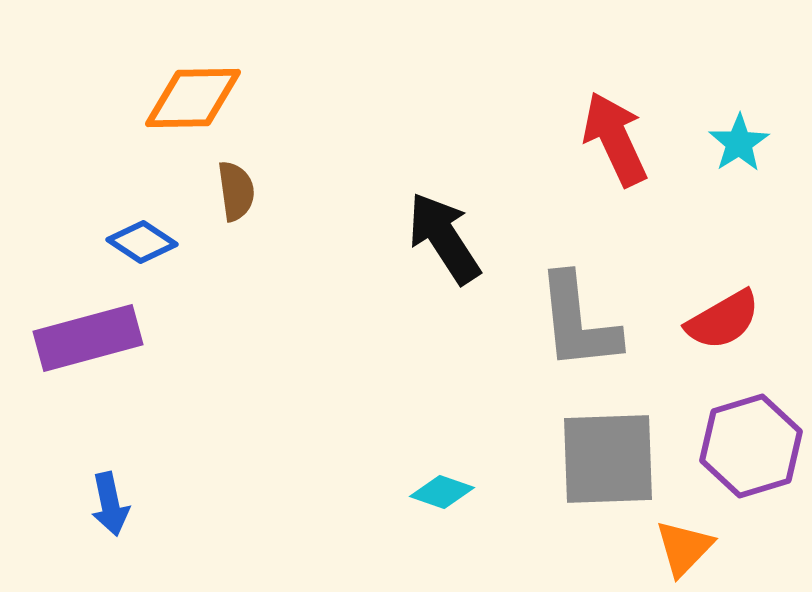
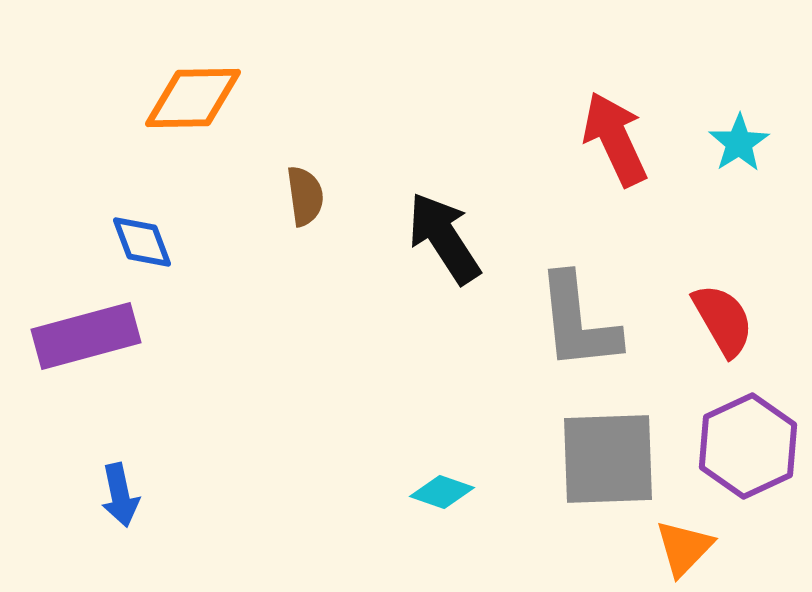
brown semicircle: moved 69 px right, 5 px down
blue diamond: rotated 36 degrees clockwise
red semicircle: rotated 90 degrees counterclockwise
purple rectangle: moved 2 px left, 2 px up
purple hexagon: moved 3 px left; rotated 8 degrees counterclockwise
blue arrow: moved 10 px right, 9 px up
